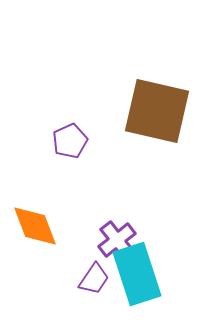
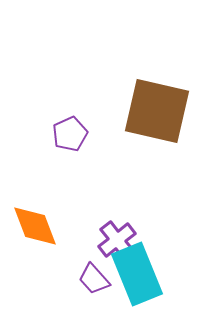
purple pentagon: moved 7 px up
cyan rectangle: rotated 4 degrees counterclockwise
purple trapezoid: rotated 104 degrees clockwise
